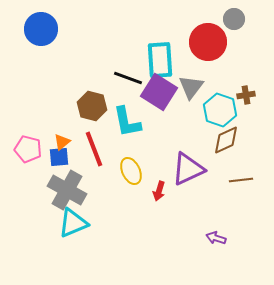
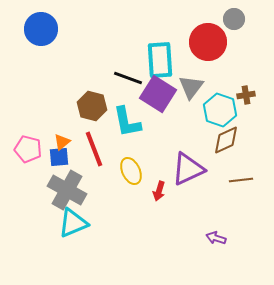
purple square: moved 1 px left, 2 px down
